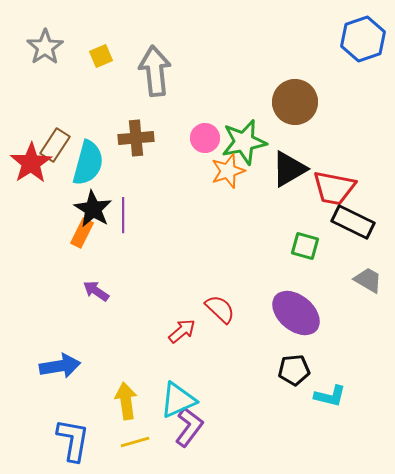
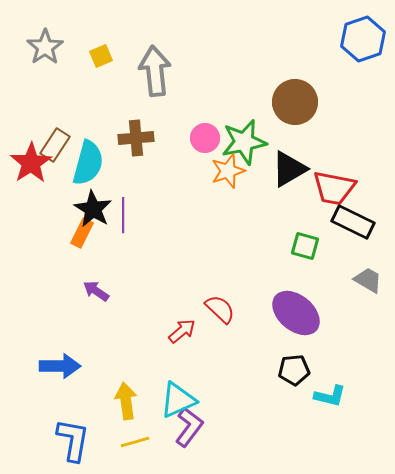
blue arrow: rotated 9 degrees clockwise
